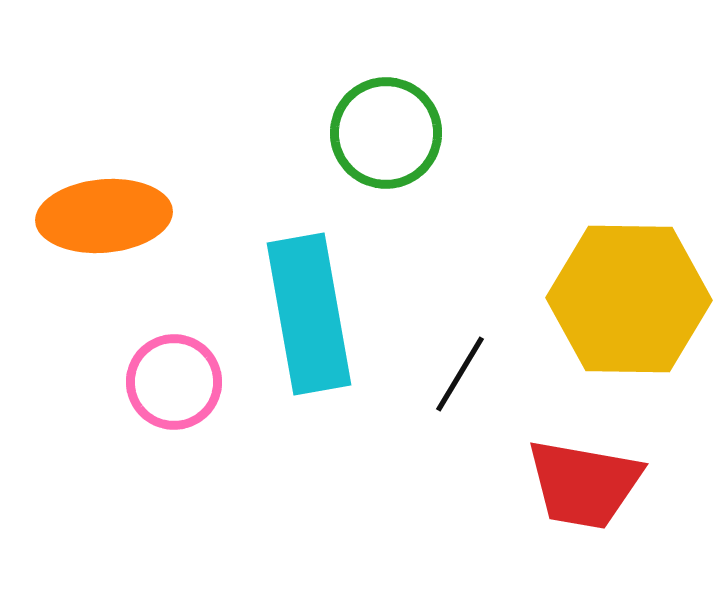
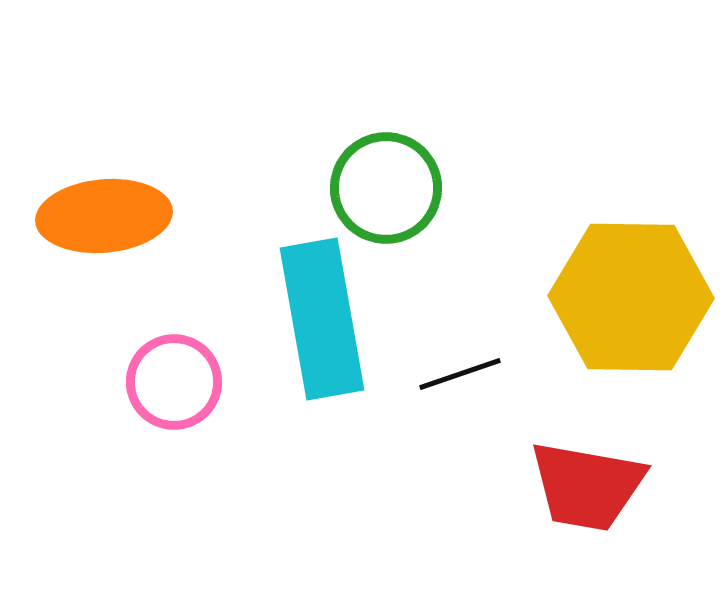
green circle: moved 55 px down
yellow hexagon: moved 2 px right, 2 px up
cyan rectangle: moved 13 px right, 5 px down
black line: rotated 40 degrees clockwise
red trapezoid: moved 3 px right, 2 px down
